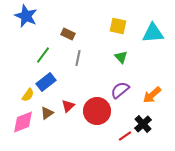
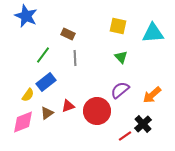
gray line: moved 3 px left; rotated 14 degrees counterclockwise
red triangle: rotated 24 degrees clockwise
